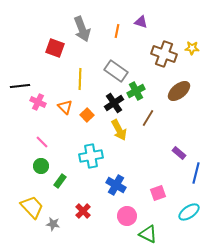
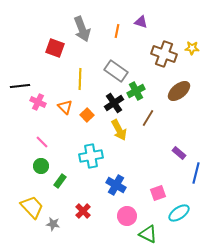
cyan ellipse: moved 10 px left, 1 px down
